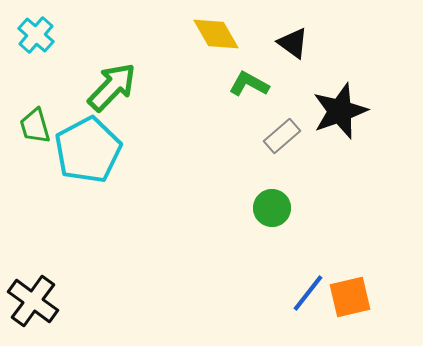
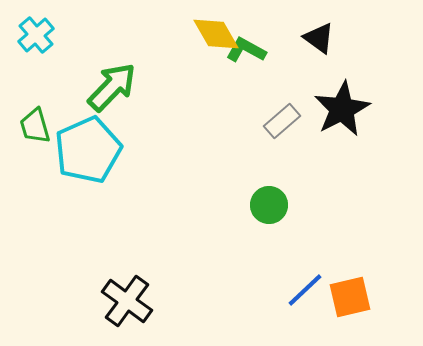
cyan cross: rotated 9 degrees clockwise
black triangle: moved 26 px right, 5 px up
green L-shape: moved 3 px left, 34 px up
black star: moved 2 px right, 2 px up; rotated 8 degrees counterclockwise
gray rectangle: moved 15 px up
cyan pentagon: rotated 4 degrees clockwise
green circle: moved 3 px left, 3 px up
blue line: moved 3 px left, 3 px up; rotated 9 degrees clockwise
black cross: moved 94 px right
